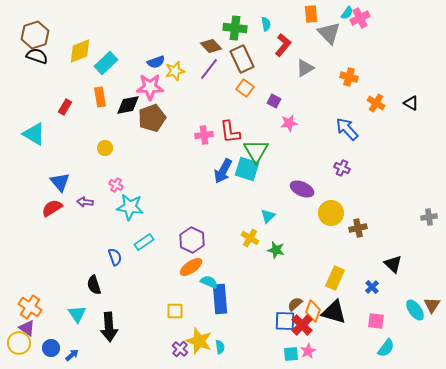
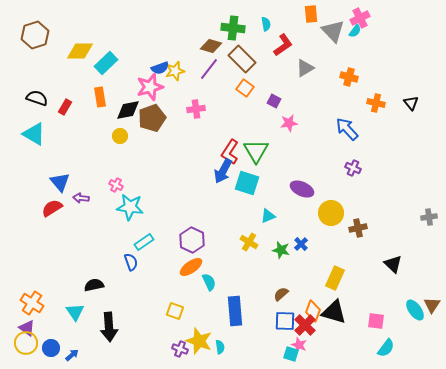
cyan semicircle at (347, 13): moved 8 px right, 18 px down
green cross at (235, 28): moved 2 px left
gray triangle at (329, 33): moved 4 px right, 2 px up
red L-shape at (283, 45): rotated 15 degrees clockwise
brown diamond at (211, 46): rotated 30 degrees counterclockwise
yellow diamond at (80, 51): rotated 24 degrees clockwise
black semicircle at (37, 56): moved 42 px down
brown rectangle at (242, 59): rotated 20 degrees counterclockwise
blue semicircle at (156, 62): moved 4 px right, 6 px down
pink star at (150, 87): rotated 16 degrees counterclockwise
orange cross at (376, 103): rotated 18 degrees counterclockwise
black triangle at (411, 103): rotated 21 degrees clockwise
black diamond at (128, 105): moved 5 px down
red L-shape at (230, 132): moved 20 px down; rotated 40 degrees clockwise
pink cross at (204, 135): moved 8 px left, 26 px up
yellow circle at (105, 148): moved 15 px right, 12 px up
purple cross at (342, 168): moved 11 px right
cyan square at (247, 169): moved 14 px down
purple arrow at (85, 202): moved 4 px left, 4 px up
cyan triangle at (268, 216): rotated 21 degrees clockwise
yellow cross at (250, 238): moved 1 px left, 4 px down
green star at (276, 250): moved 5 px right
blue semicircle at (115, 257): moved 16 px right, 5 px down
cyan semicircle at (209, 282): rotated 42 degrees clockwise
black semicircle at (94, 285): rotated 96 degrees clockwise
blue cross at (372, 287): moved 71 px left, 43 px up
blue rectangle at (220, 299): moved 15 px right, 12 px down
brown semicircle at (295, 304): moved 14 px left, 10 px up
orange cross at (30, 307): moved 2 px right, 4 px up
yellow square at (175, 311): rotated 18 degrees clockwise
cyan triangle at (77, 314): moved 2 px left, 2 px up
red cross at (302, 325): moved 3 px right
yellow circle at (19, 343): moved 7 px right
purple cross at (180, 349): rotated 21 degrees counterclockwise
pink star at (308, 351): moved 9 px left, 6 px up; rotated 21 degrees counterclockwise
cyan square at (291, 354): rotated 21 degrees clockwise
